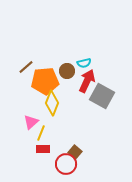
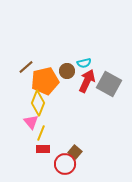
orange pentagon: rotated 8 degrees counterclockwise
gray square: moved 7 px right, 12 px up
yellow diamond: moved 14 px left
pink triangle: rotated 28 degrees counterclockwise
red circle: moved 1 px left
